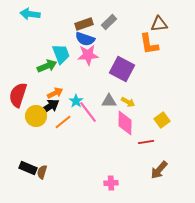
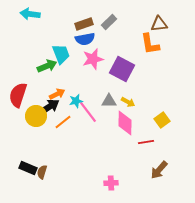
blue semicircle: rotated 30 degrees counterclockwise
orange L-shape: moved 1 px right
pink star: moved 5 px right, 4 px down; rotated 10 degrees counterclockwise
orange arrow: moved 2 px right, 1 px down
cyan star: rotated 24 degrees clockwise
